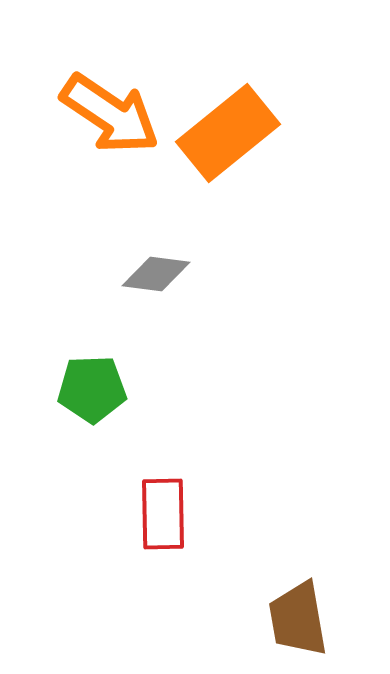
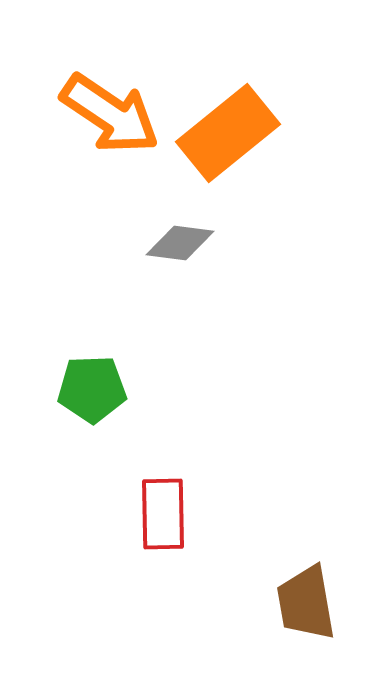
gray diamond: moved 24 px right, 31 px up
brown trapezoid: moved 8 px right, 16 px up
